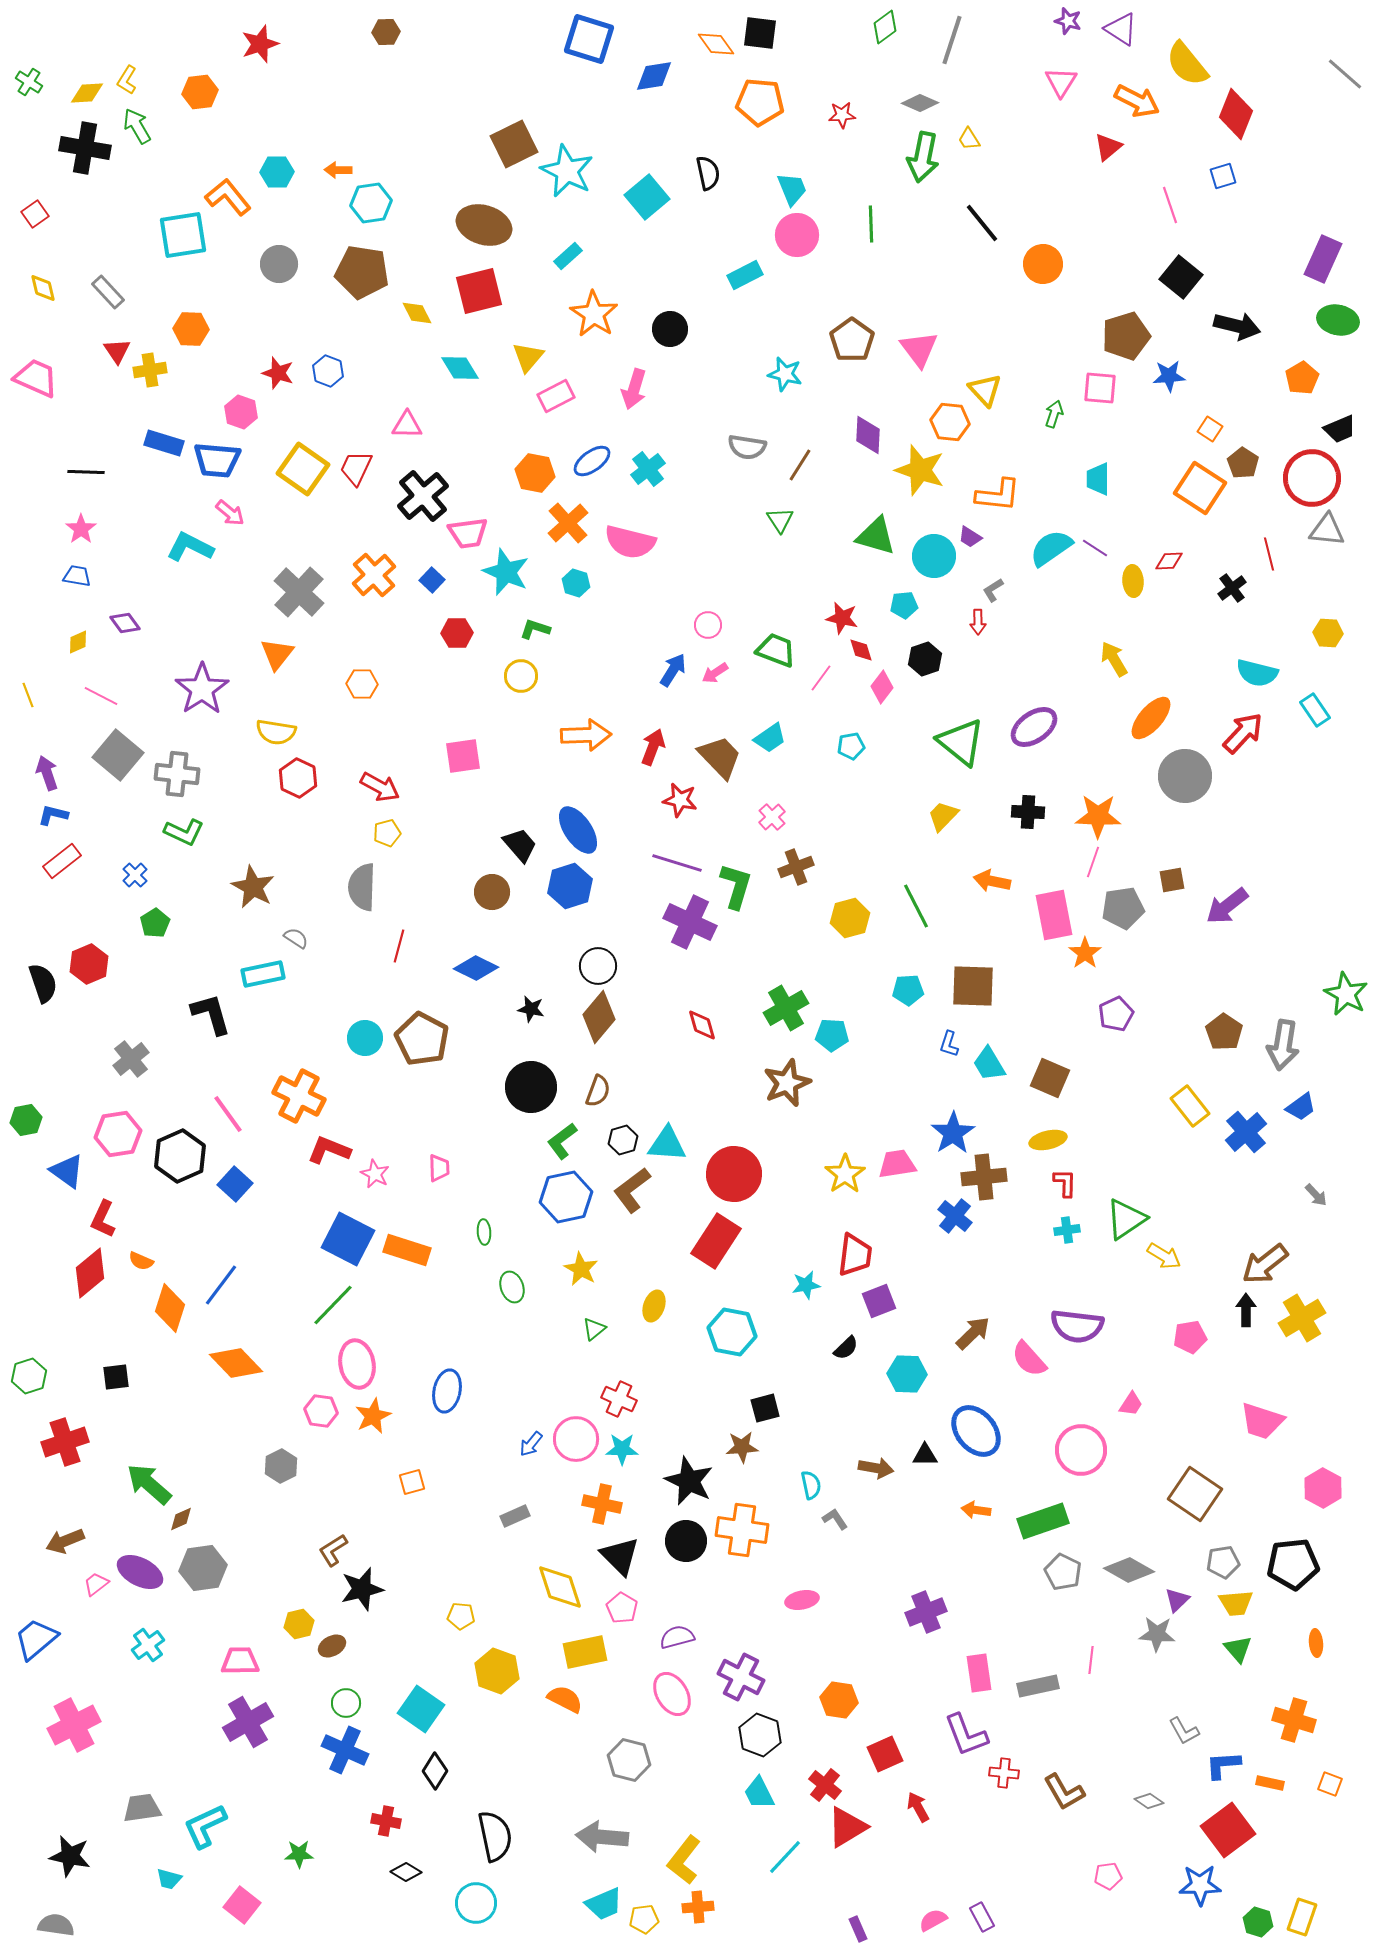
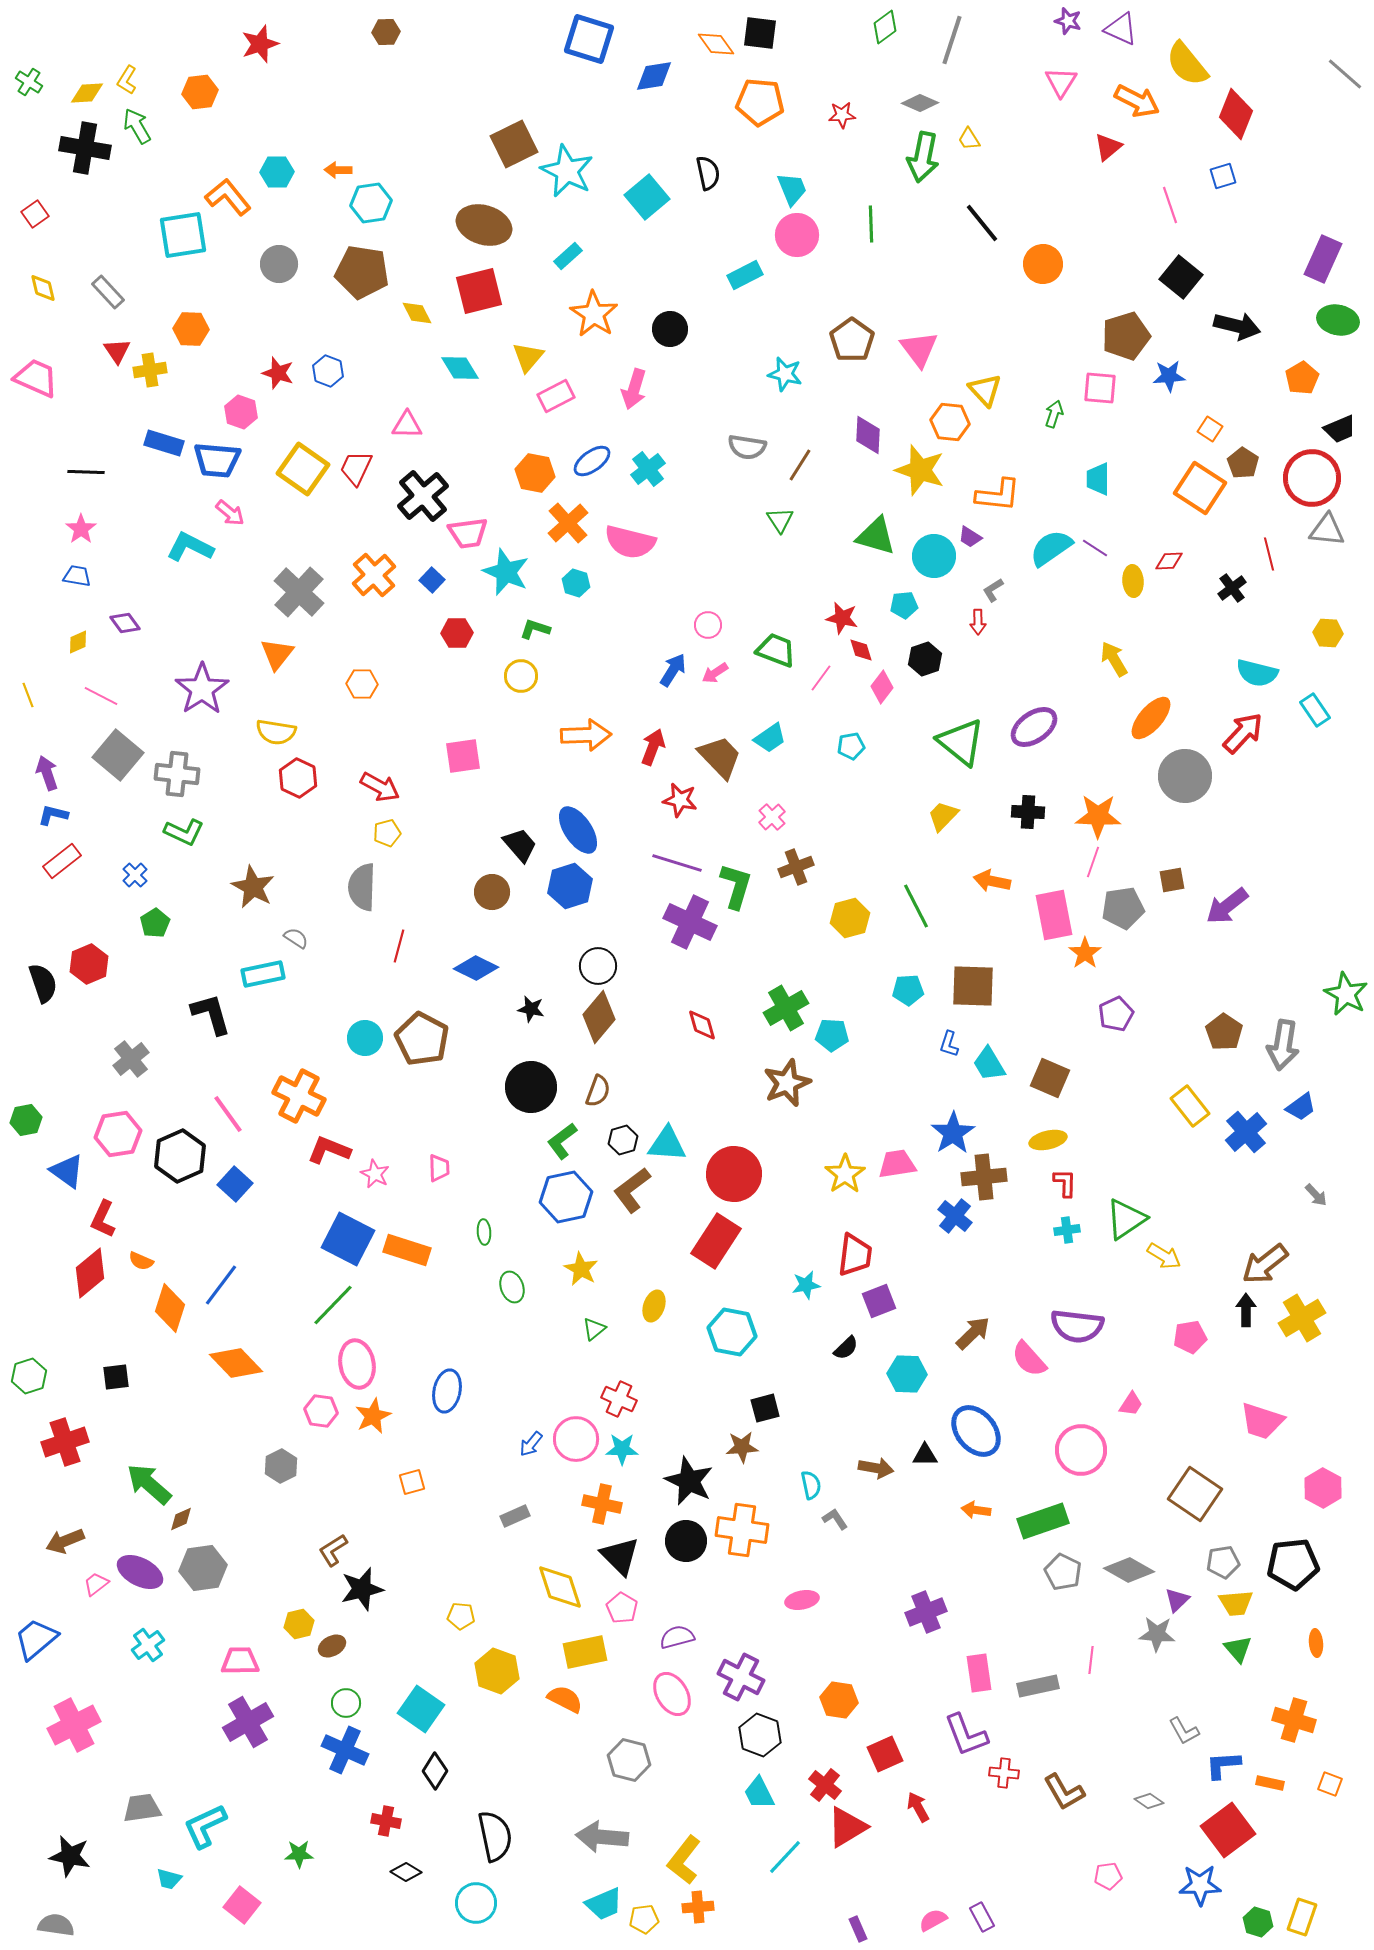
purple triangle at (1121, 29): rotated 9 degrees counterclockwise
